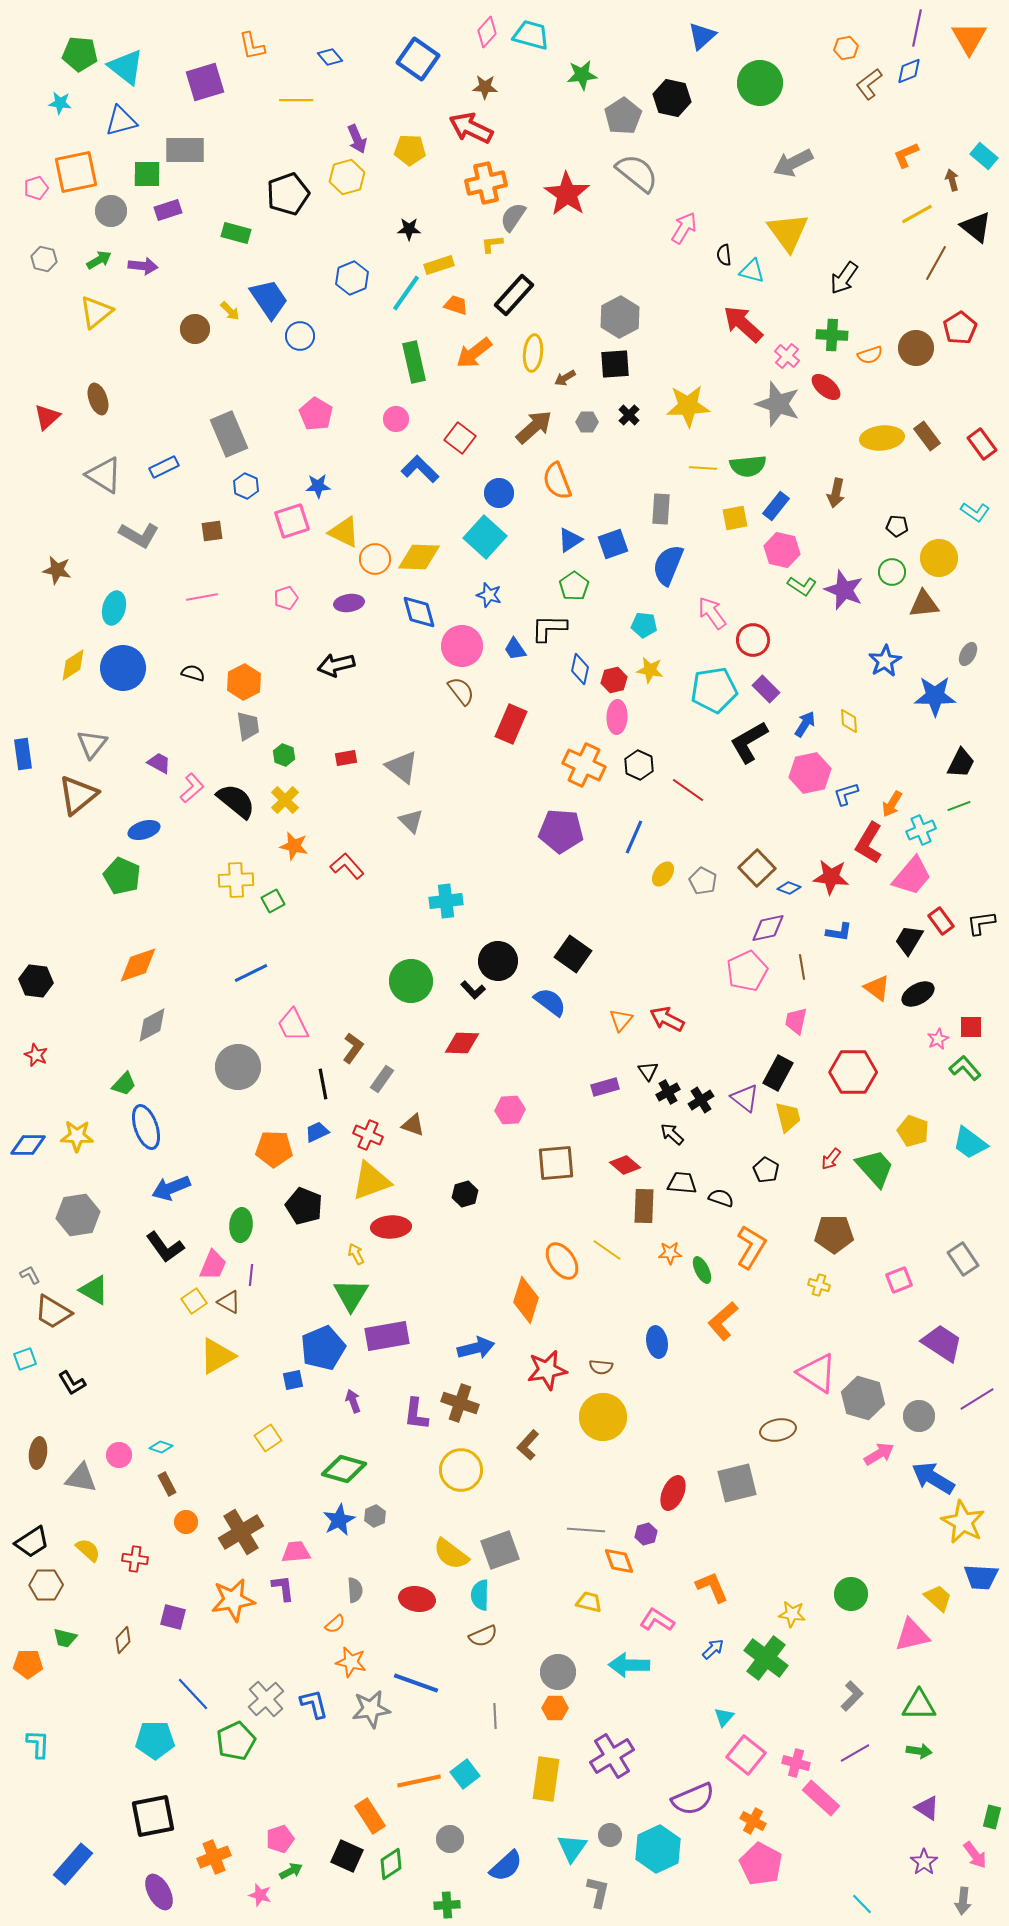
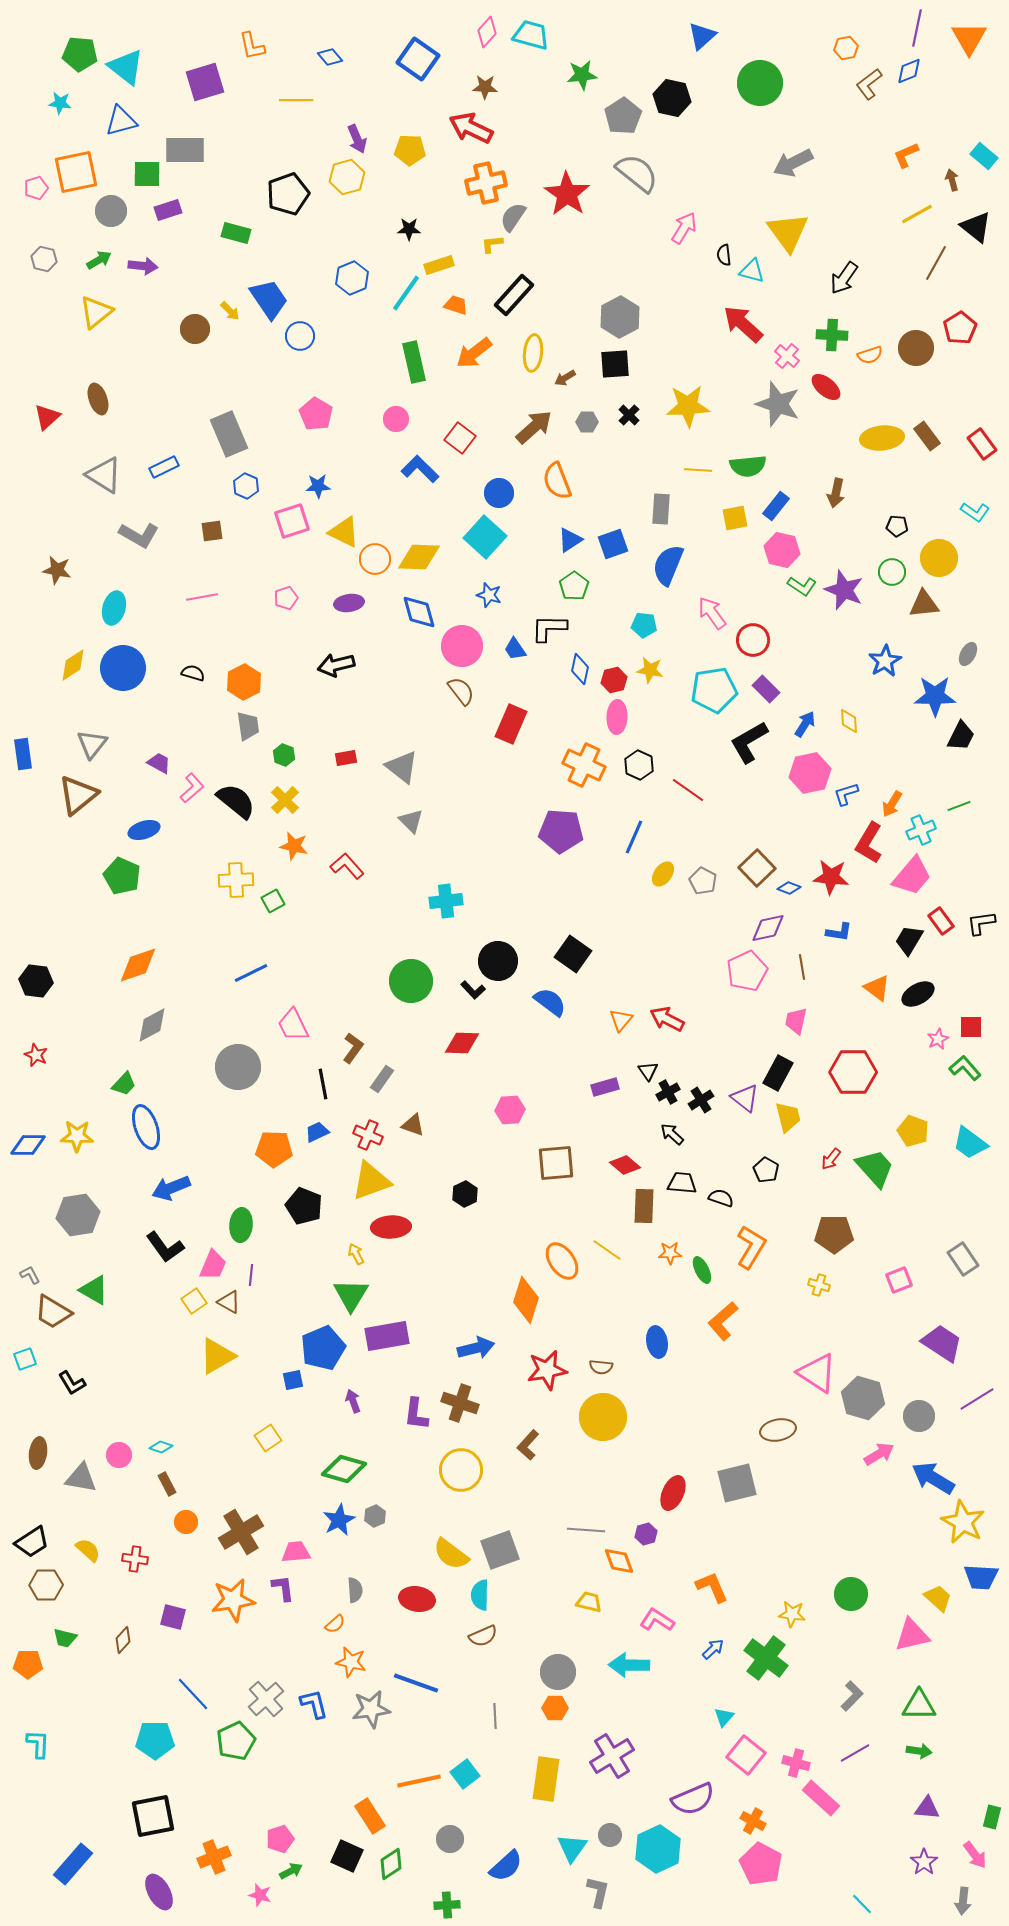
yellow line at (703, 468): moved 5 px left, 2 px down
black trapezoid at (961, 763): moved 27 px up
black hexagon at (465, 1194): rotated 10 degrees counterclockwise
purple triangle at (927, 1808): rotated 28 degrees counterclockwise
